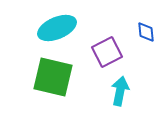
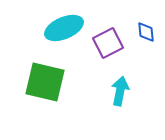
cyan ellipse: moved 7 px right
purple square: moved 1 px right, 9 px up
green square: moved 8 px left, 5 px down
